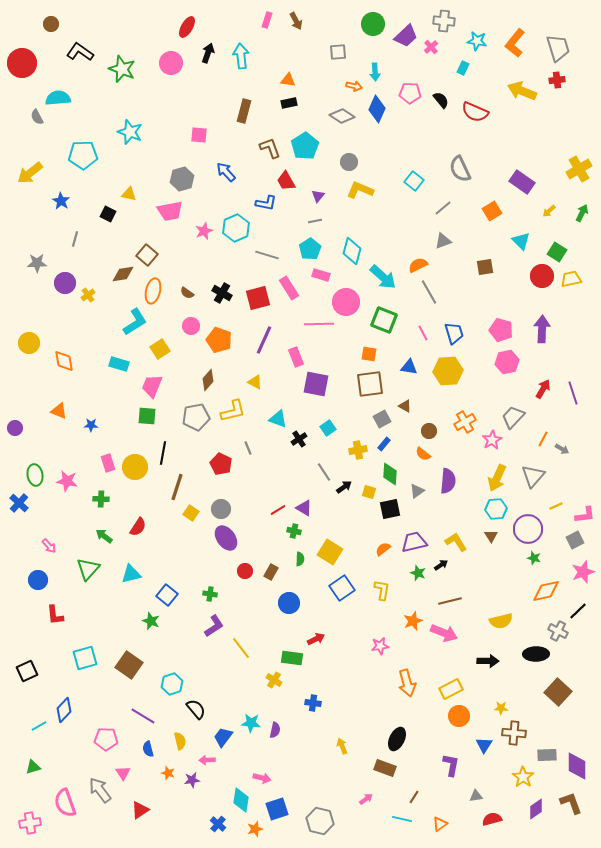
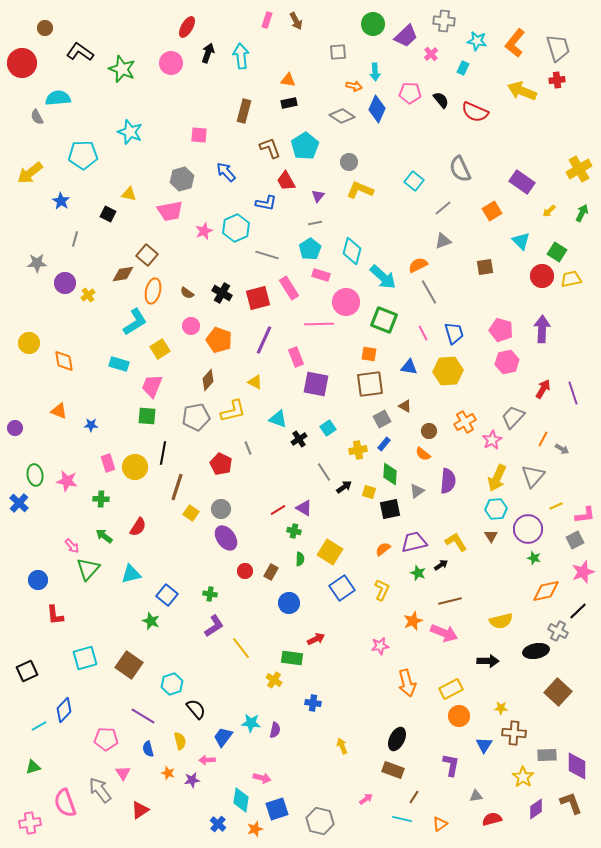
brown circle at (51, 24): moved 6 px left, 4 px down
pink cross at (431, 47): moved 7 px down
gray line at (315, 221): moved 2 px down
pink arrow at (49, 546): moved 23 px right
yellow L-shape at (382, 590): rotated 15 degrees clockwise
black ellipse at (536, 654): moved 3 px up; rotated 10 degrees counterclockwise
brown rectangle at (385, 768): moved 8 px right, 2 px down
